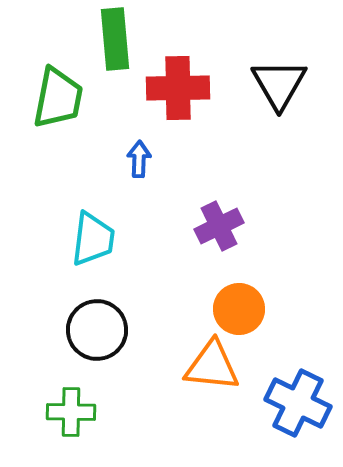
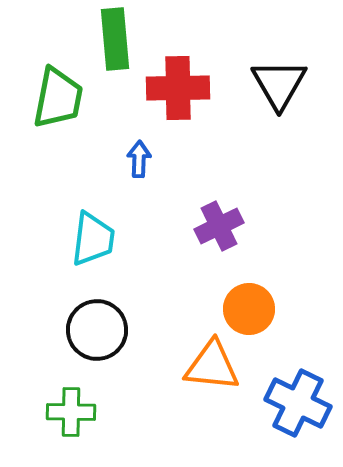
orange circle: moved 10 px right
